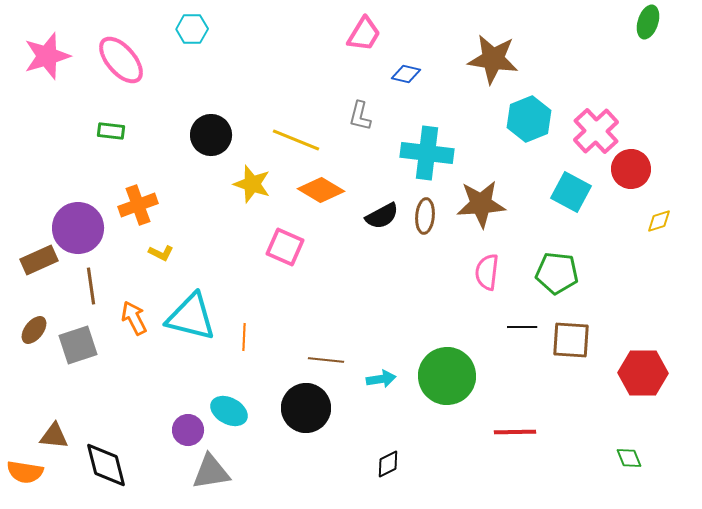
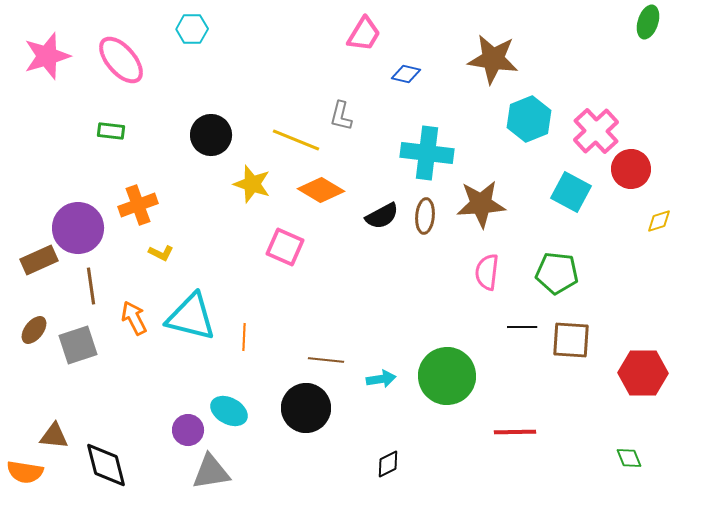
gray L-shape at (360, 116): moved 19 px left
